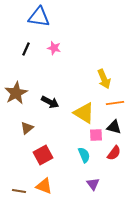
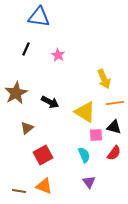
pink star: moved 4 px right, 7 px down; rotated 16 degrees clockwise
yellow triangle: moved 1 px right, 1 px up
purple triangle: moved 4 px left, 2 px up
